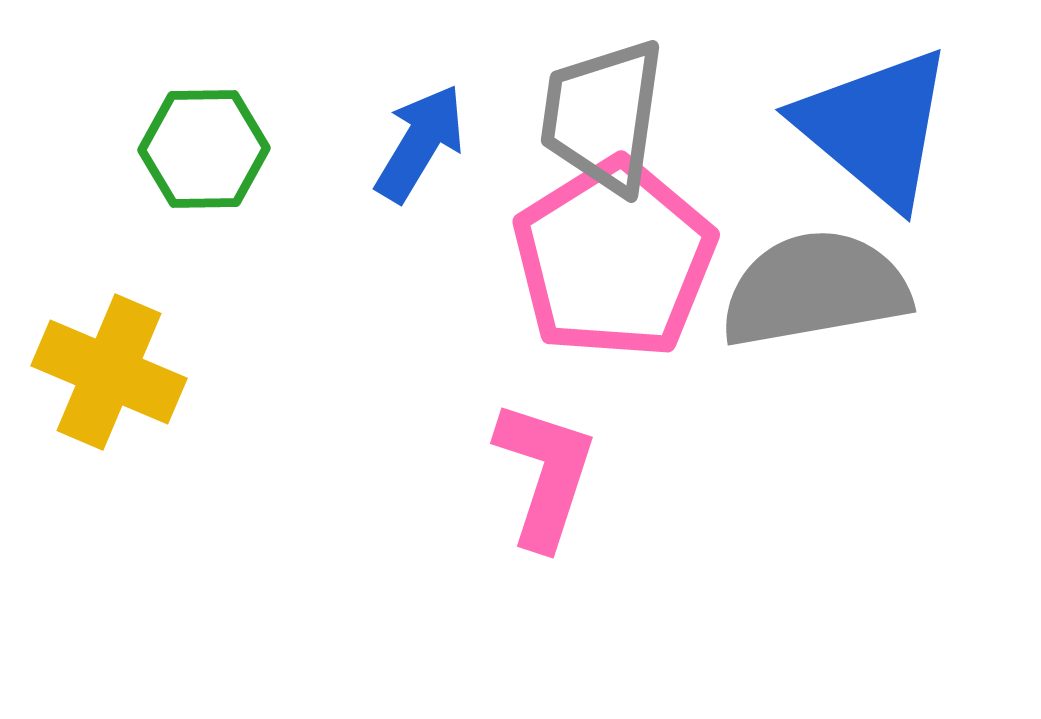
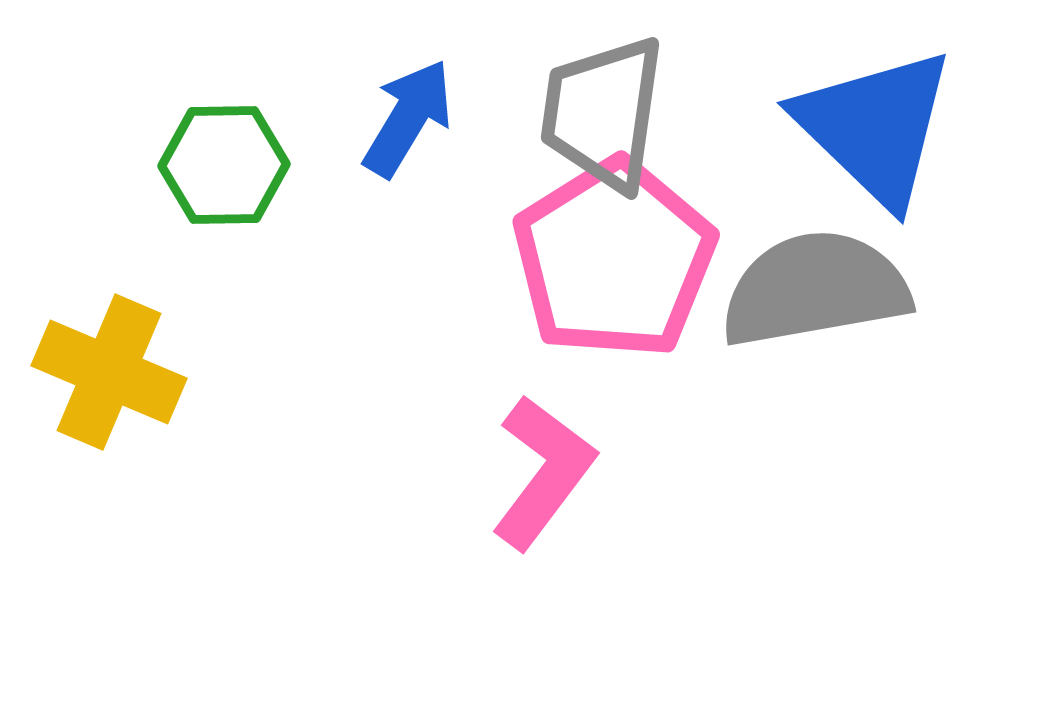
gray trapezoid: moved 3 px up
blue triangle: rotated 4 degrees clockwise
blue arrow: moved 12 px left, 25 px up
green hexagon: moved 20 px right, 16 px down
pink L-shape: moved 2 px left, 2 px up; rotated 19 degrees clockwise
